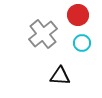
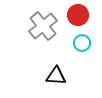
gray cross: moved 8 px up
black triangle: moved 4 px left
